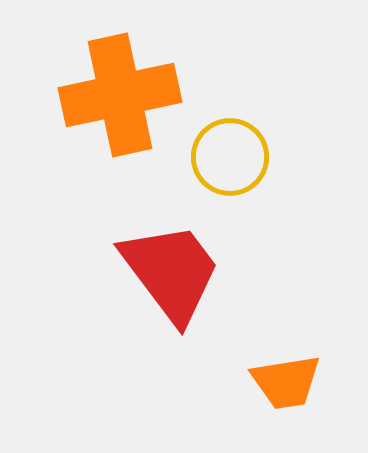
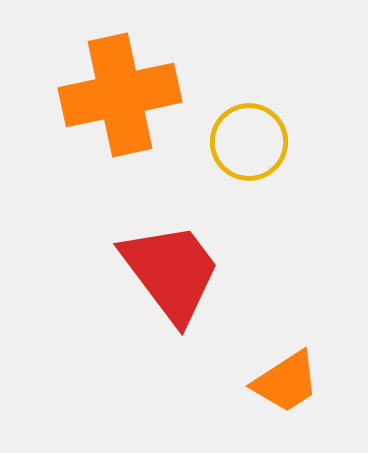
yellow circle: moved 19 px right, 15 px up
orange trapezoid: rotated 24 degrees counterclockwise
